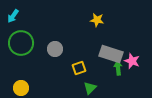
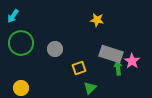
pink star: rotated 14 degrees clockwise
